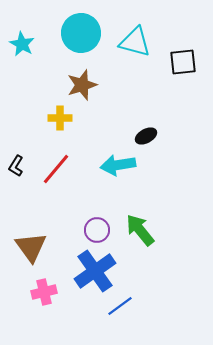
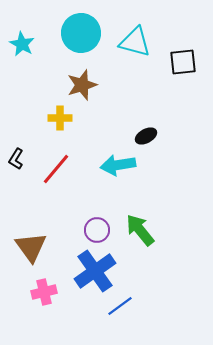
black L-shape: moved 7 px up
